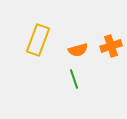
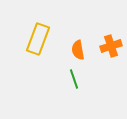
yellow rectangle: moved 1 px up
orange semicircle: rotated 96 degrees clockwise
